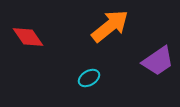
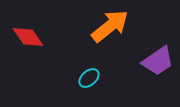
cyan ellipse: rotated 10 degrees counterclockwise
